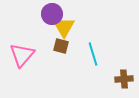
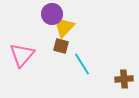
yellow triangle: rotated 15 degrees clockwise
cyan line: moved 11 px left, 10 px down; rotated 15 degrees counterclockwise
